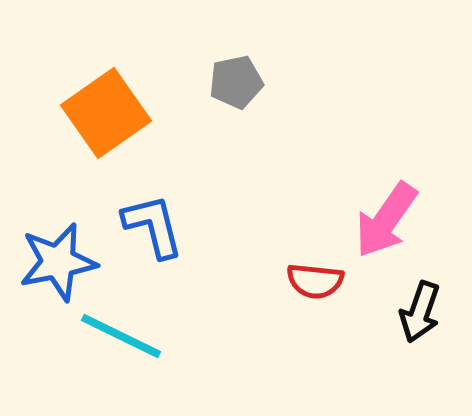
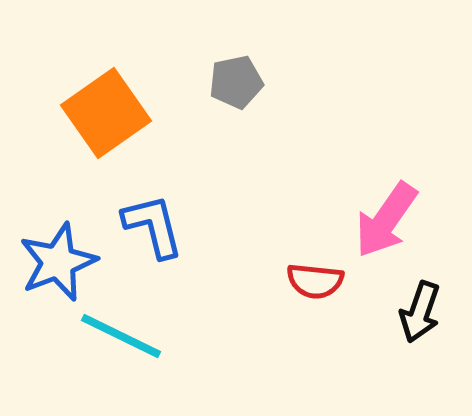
blue star: rotated 10 degrees counterclockwise
